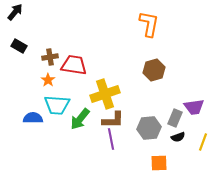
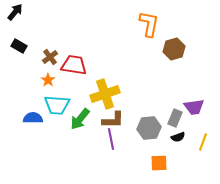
brown cross: rotated 28 degrees counterclockwise
brown hexagon: moved 20 px right, 21 px up
